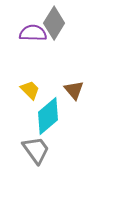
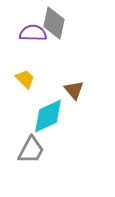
gray diamond: rotated 20 degrees counterclockwise
yellow trapezoid: moved 5 px left, 11 px up
cyan diamond: rotated 15 degrees clockwise
gray trapezoid: moved 5 px left; rotated 64 degrees clockwise
